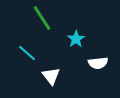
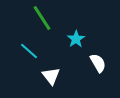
cyan line: moved 2 px right, 2 px up
white semicircle: rotated 114 degrees counterclockwise
